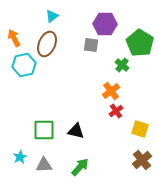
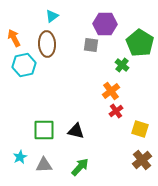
brown ellipse: rotated 25 degrees counterclockwise
